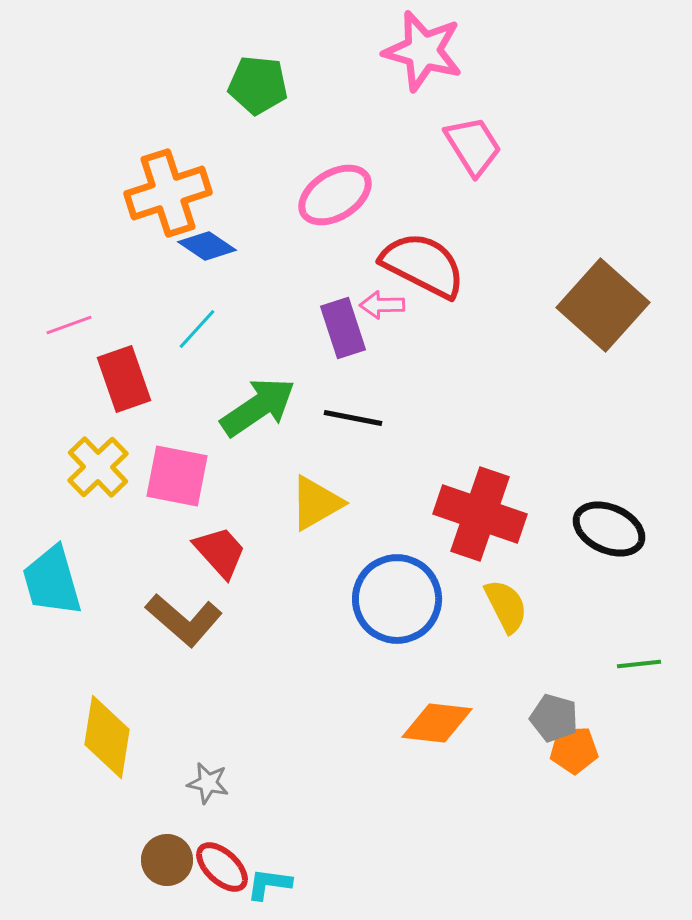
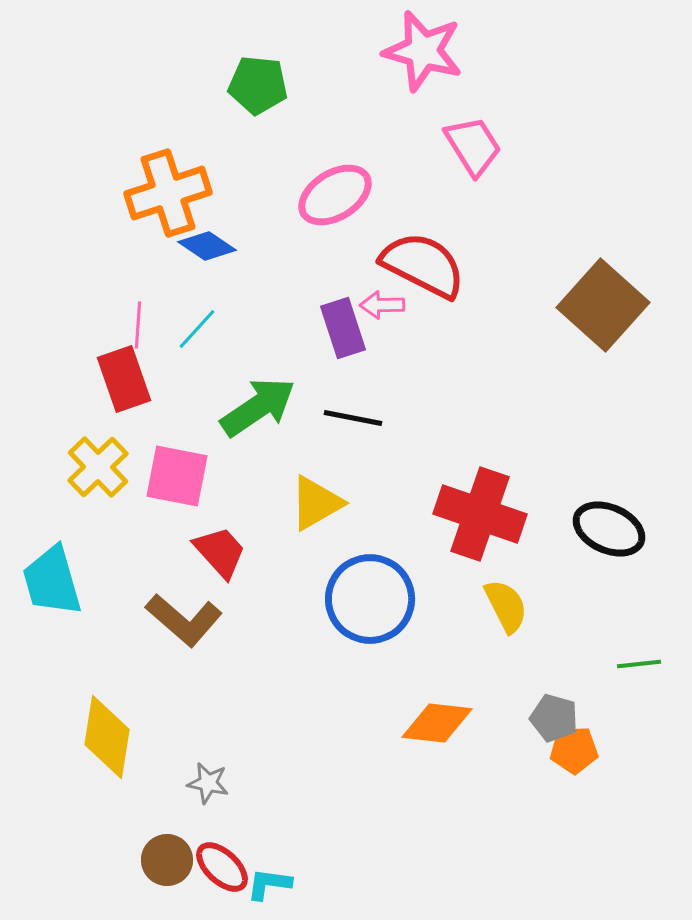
pink line: moved 69 px right; rotated 66 degrees counterclockwise
blue circle: moved 27 px left
